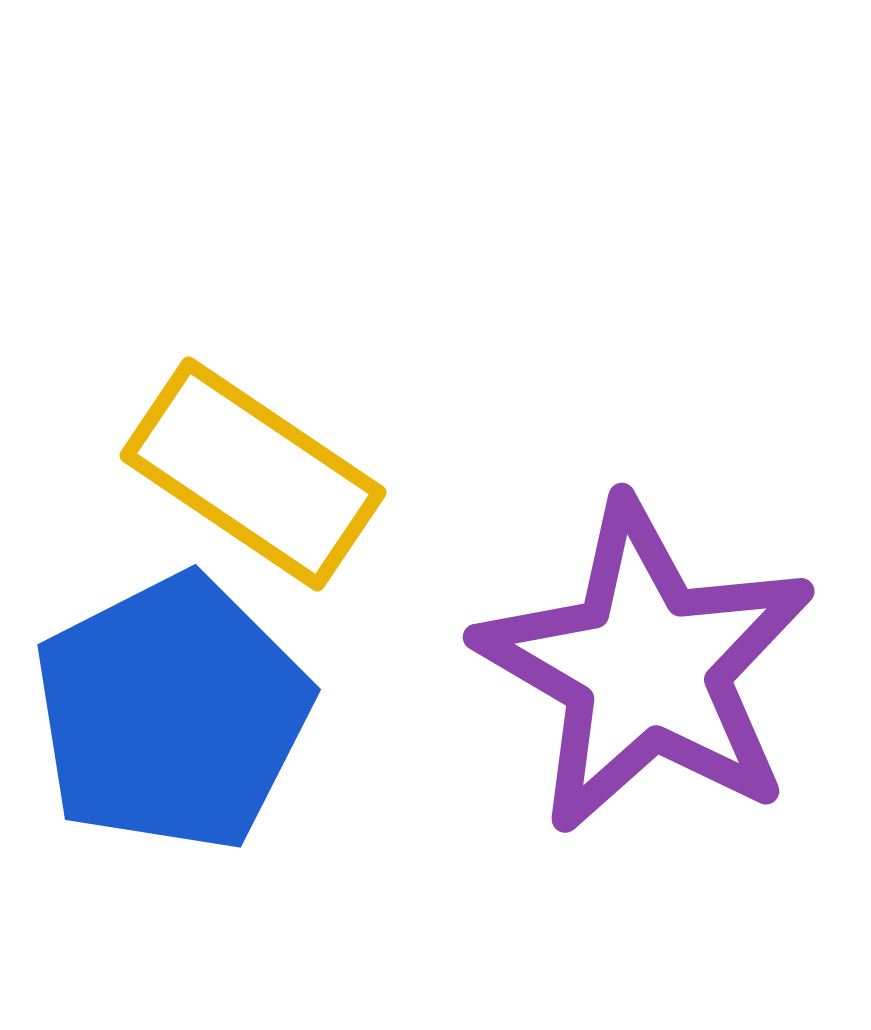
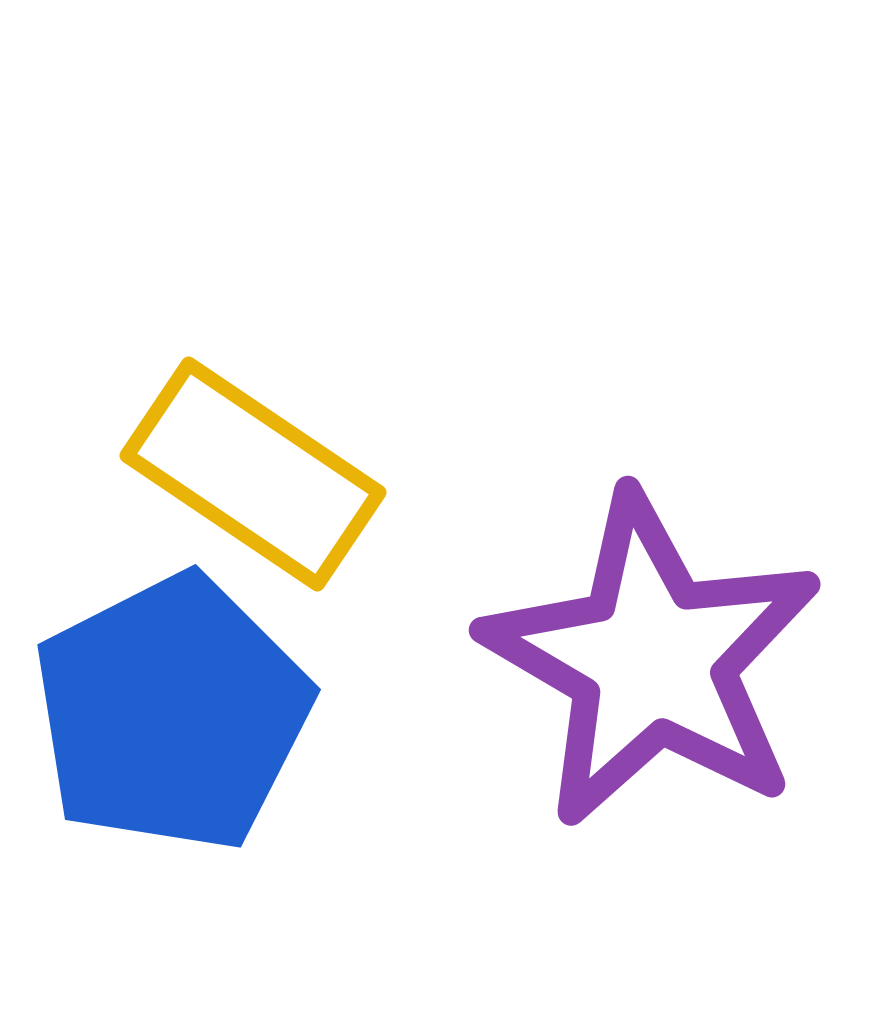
purple star: moved 6 px right, 7 px up
